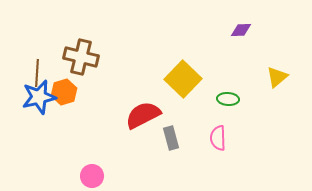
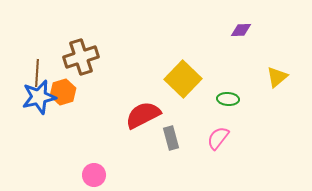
brown cross: rotated 32 degrees counterclockwise
orange hexagon: moved 1 px left
pink semicircle: rotated 40 degrees clockwise
pink circle: moved 2 px right, 1 px up
